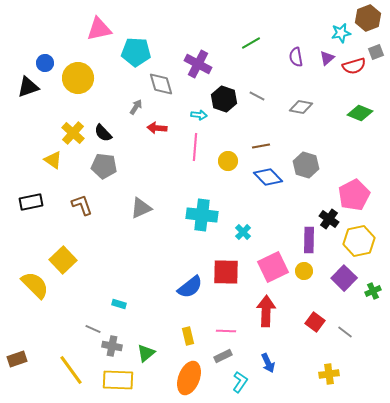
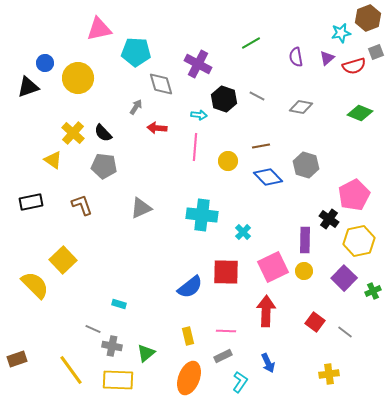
purple rectangle at (309, 240): moved 4 px left
